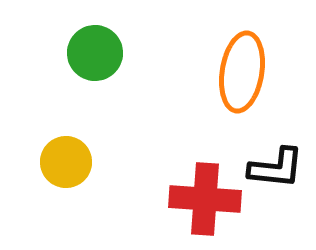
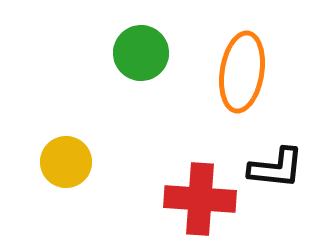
green circle: moved 46 px right
red cross: moved 5 px left
